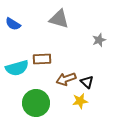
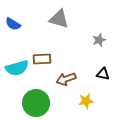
black triangle: moved 16 px right, 8 px up; rotated 32 degrees counterclockwise
yellow star: moved 6 px right
